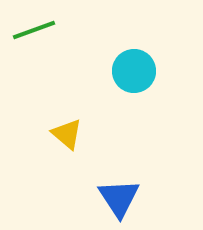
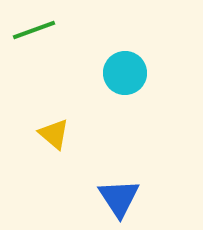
cyan circle: moved 9 px left, 2 px down
yellow triangle: moved 13 px left
